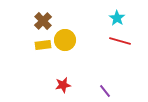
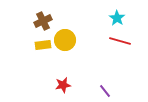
brown cross: rotated 18 degrees clockwise
